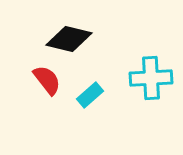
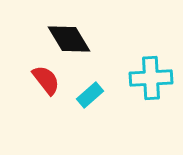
black diamond: rotated 45 degrees clockwise
red semicircle: moved 1 px left
